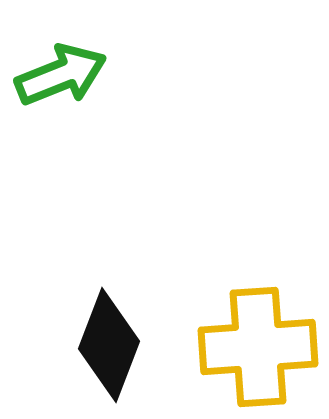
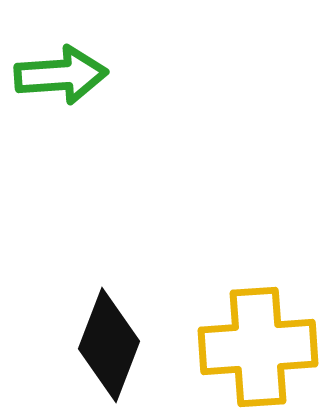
green arrow: rotated 18 degrees clockwise
